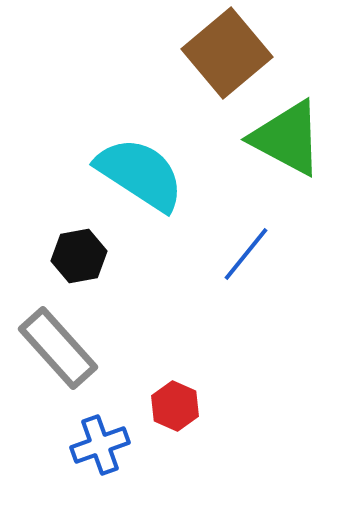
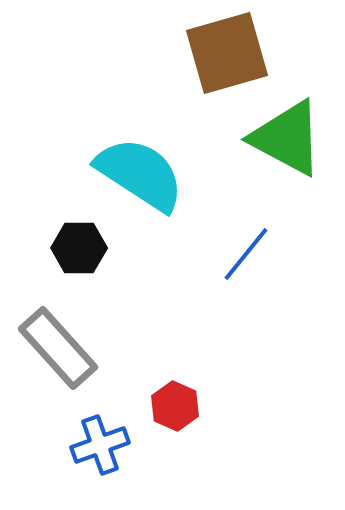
brown square: rotated 24 degrees clockwise
black hexagon: moved 8 px up; rotated 10 degrees clockwise
